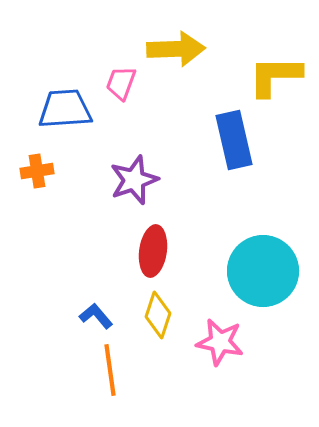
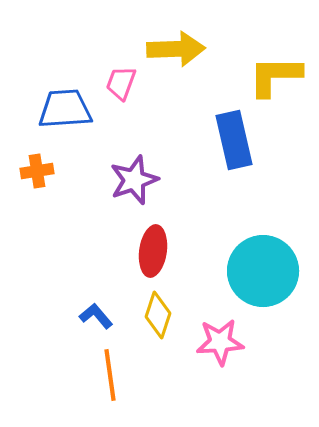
pink star: rotated 15 degrees counterclockwise
orange line: moved 5 px down
